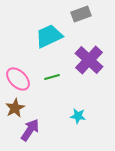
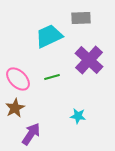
gray rectangle: moved 4 px down; rotated 18 degrees clockwise
purple arrow: moved 1 px right, 4 px down
